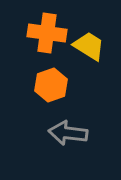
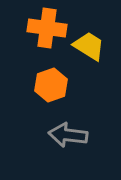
orange cross: moved 5 px up
gray arrow: moved 2 px down
